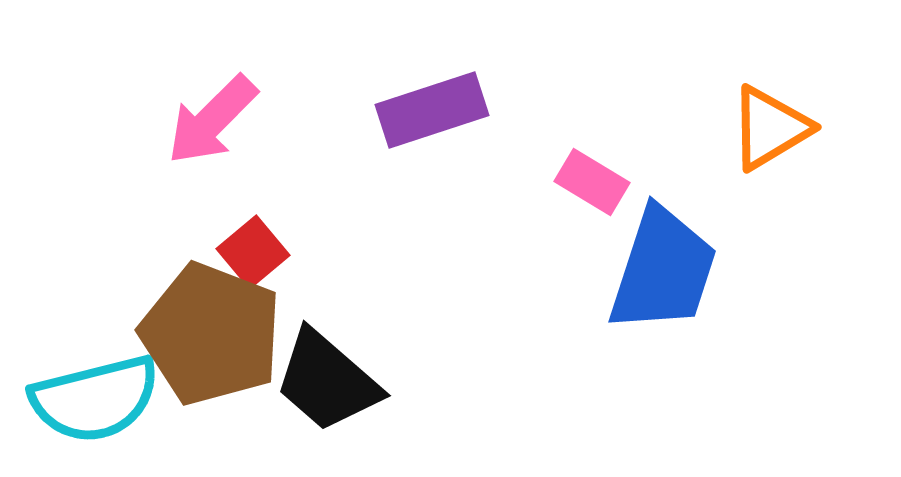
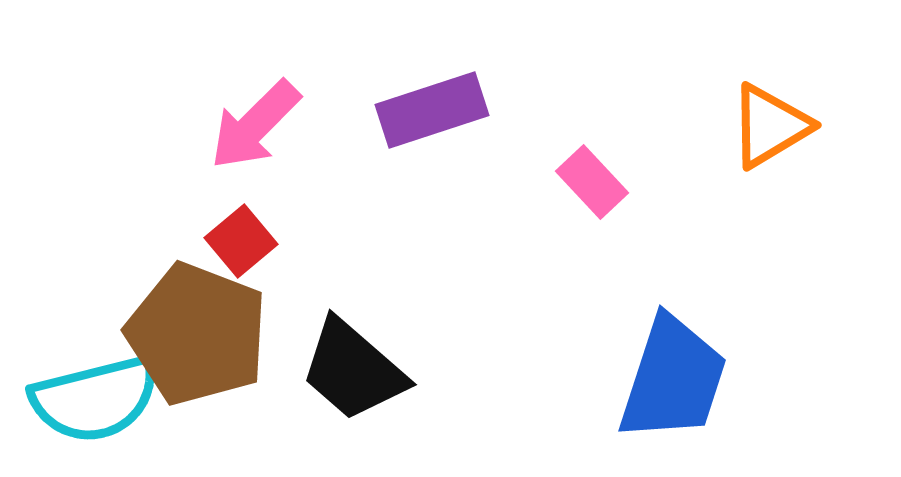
pink arrow: moved 43 px right, 5 px down
orange triangle: moved 2 px up
pink rectangle: rotated 16 degrees clockwise
red square: moved 12 px left, 11 px up
blue trapezoid: moved 10 px right, 109 px down
brown pentagon: moved 14 px left
black trapezoid: moved 26 px right, 11 px up
